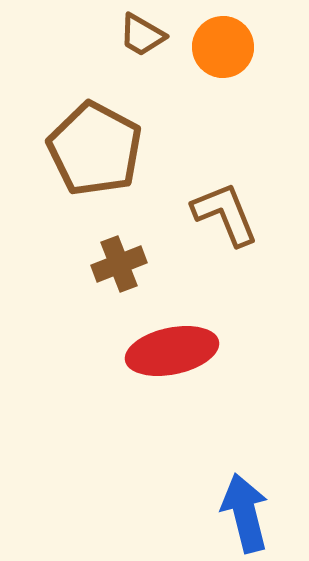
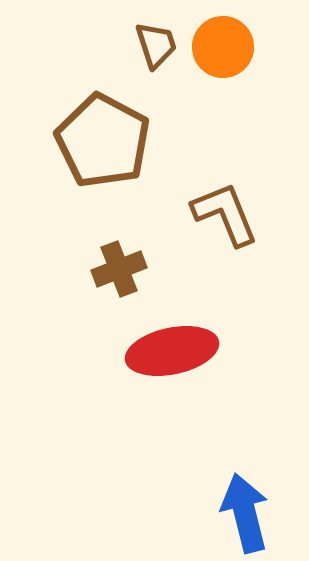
brown trapezoid: moved 14 px right, 10 px down; rotated 138 degrees counterclockwise
brown pentagon: moved 8 px right, 8 px up
brown cross: moved 5 px down
